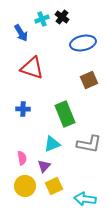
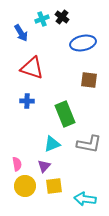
brown square: rotated 30 degrees clockwise
blue cross: moved 4 px right, 8 px up
pink semicircle: moved 5 px left, 6 px down
yellow square: rotated 18 degrees clockwise
